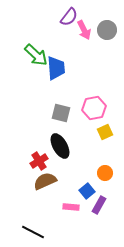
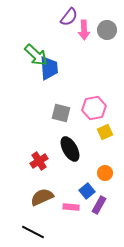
pink arrow: rotated 24 degrees clockwise
blue trapezoid: moved 7 px left
black ellipse: moved 10 px right, 3 px down
brown semicircle: moved 3 px left, 16 px down
